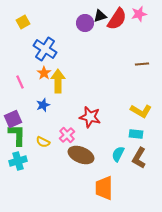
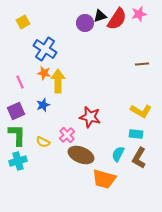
orange star: rotated 24 degrees counterclockwise
purple square: moved 3 px right, 8 px up
orange trapezoid: moved 9 px up; rotated 75 degrees counterclockwise
